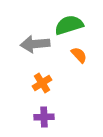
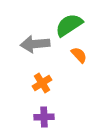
green semicircle: rotated 16 degrees counterclockwise
